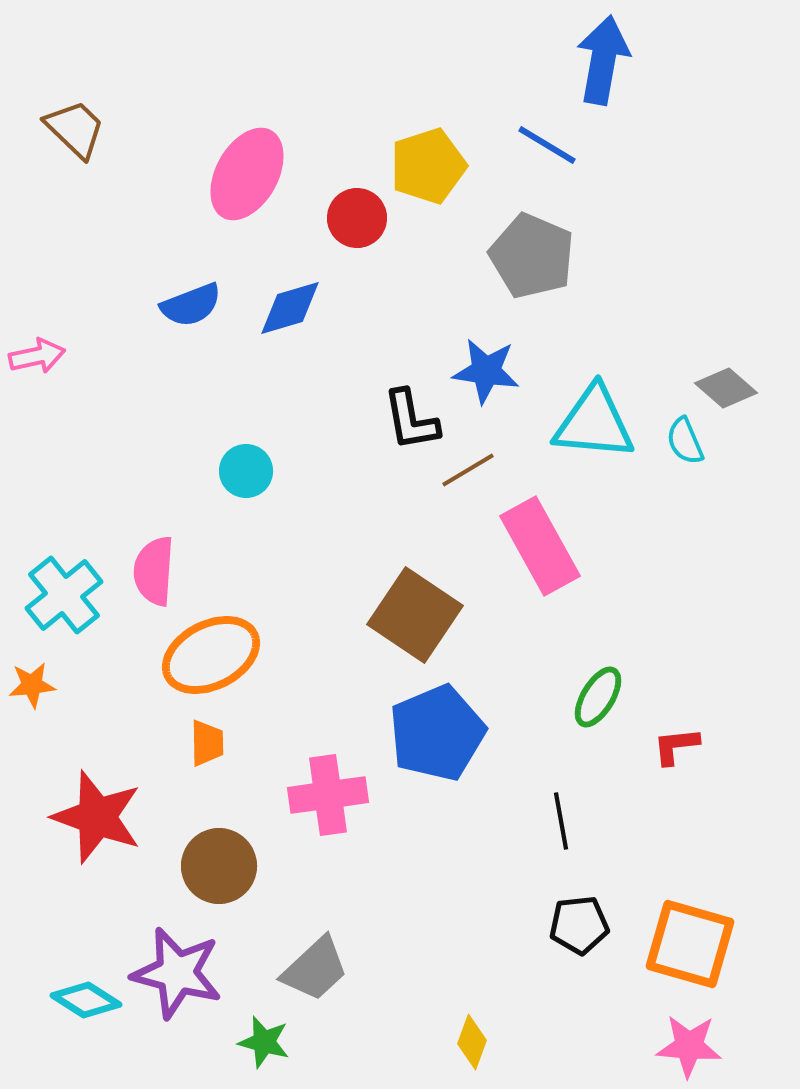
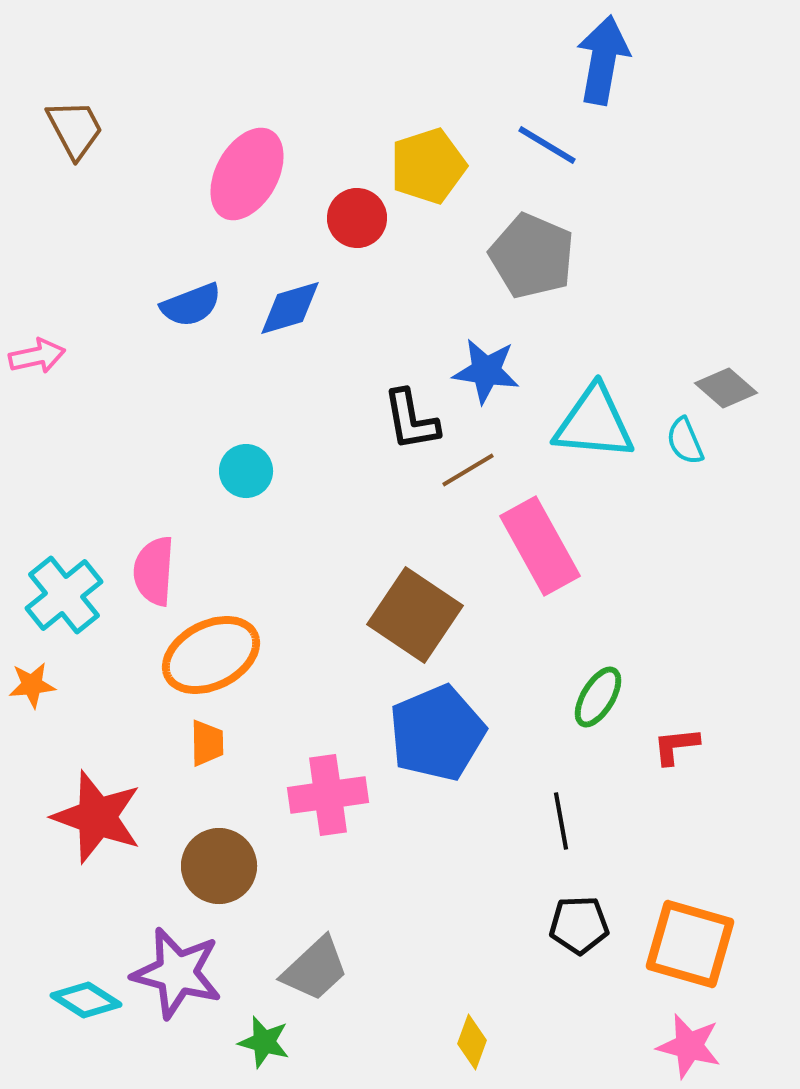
brown trapezoid: rotated 18 degrees clockwise
black pentagon: rotated 4 degrees clockwise
pink star: rotated 10 degrees clockwise
